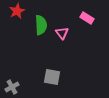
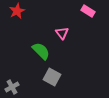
pink rectangle: moved 1 px right, 7 px up
green semicircle: moved 26 px down; rotated 42 degrees counterclockwise
gray square: rotated 18 degrees clockwise
